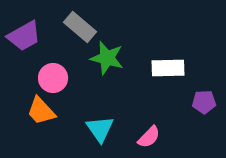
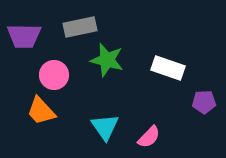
gray rectangle: rotated 52 degrees counterclockwise
purple trapezoid: rotated 30 degrees clockwise
green star: moved 2 px down
white rectangle: rotated 20 degrees clockwise
pink circle: moved 1 px right, 3 px up
cyan triangle: moved 5 px right, 2 px up
